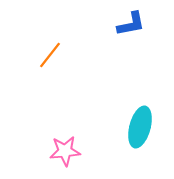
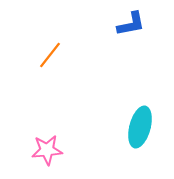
pink star: moved 18 px left, 1 px up
